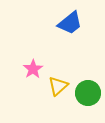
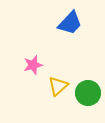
blue trapezoid: rotated 8 degrees counterclockwise
pink star: moved 4 px up; rotated 18 degrees clockwise
